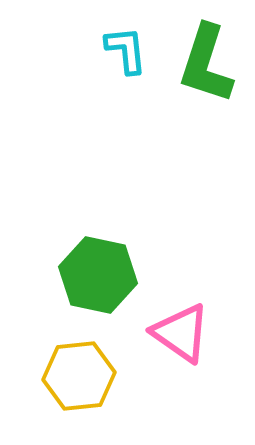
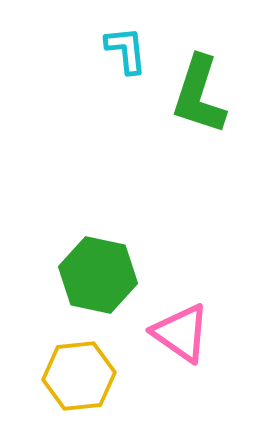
green L-shape: moved 7 px left, 31 px down
